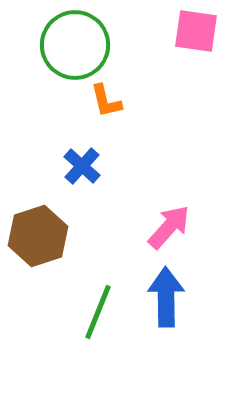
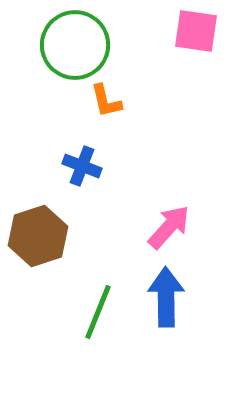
blue cross: rotated 21 degrees counterclockwise
